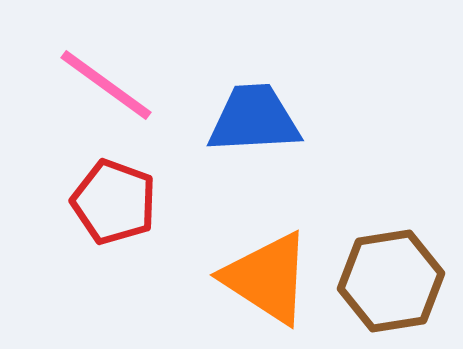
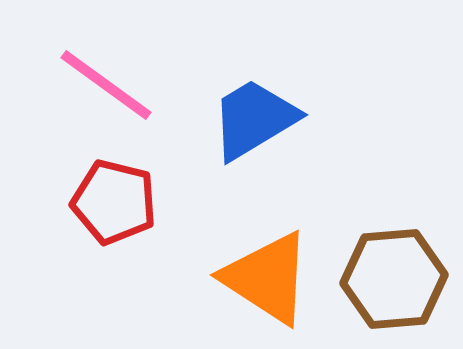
blue trapezoid: rotated 28 degrees counterclockwise
red pentagon: rotated 6 degrees counterclockwise
brown hexagon: moved 3 px right, 2 px up; rotated 4 degrees clockwise
